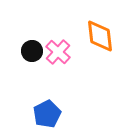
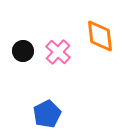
black circle: moved 9 px left
